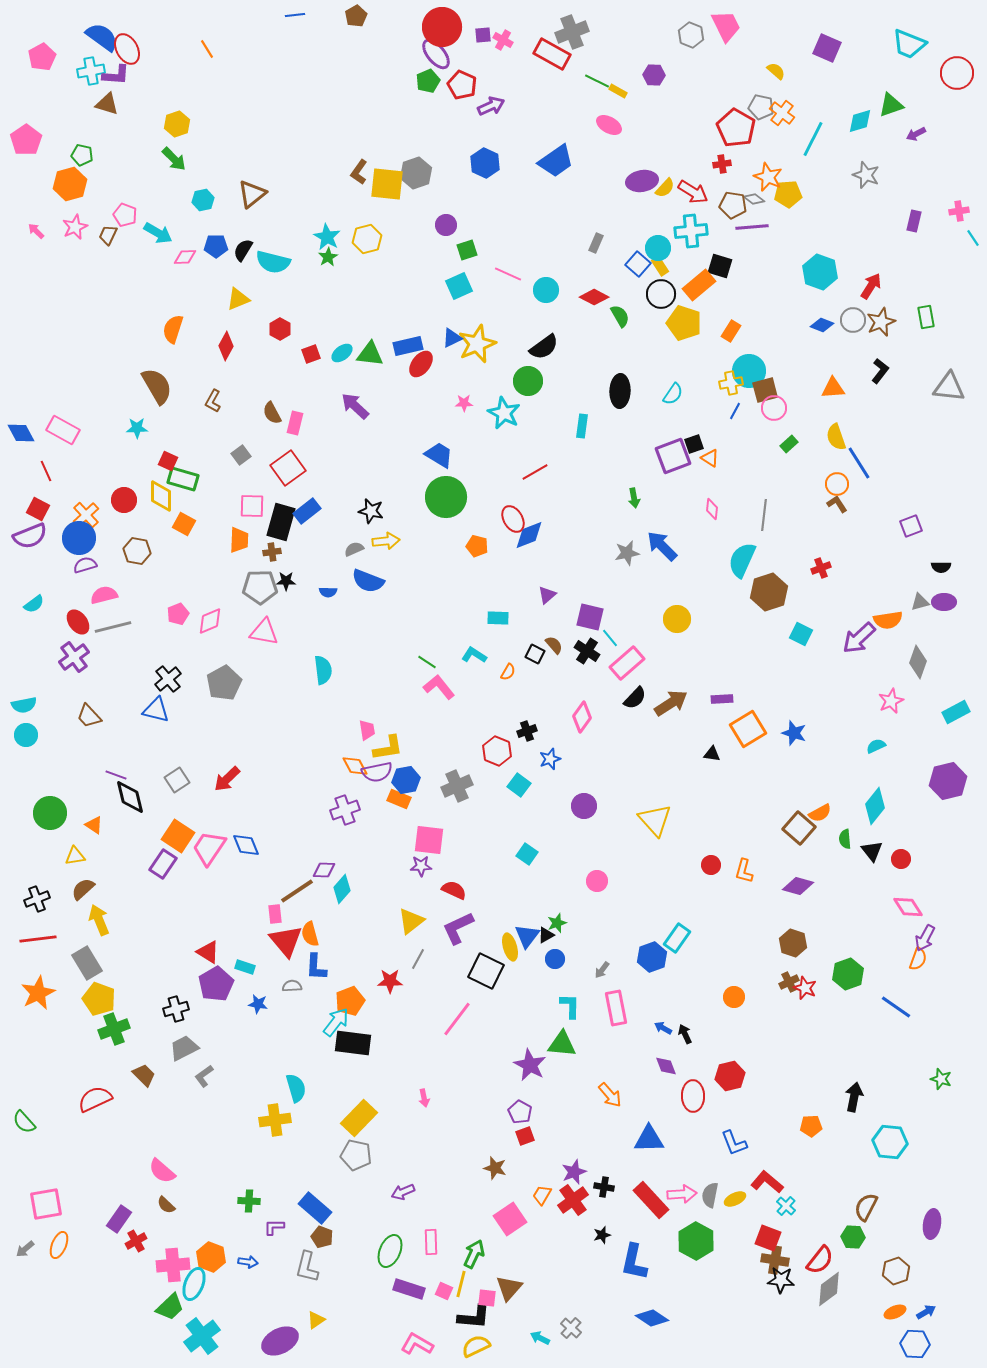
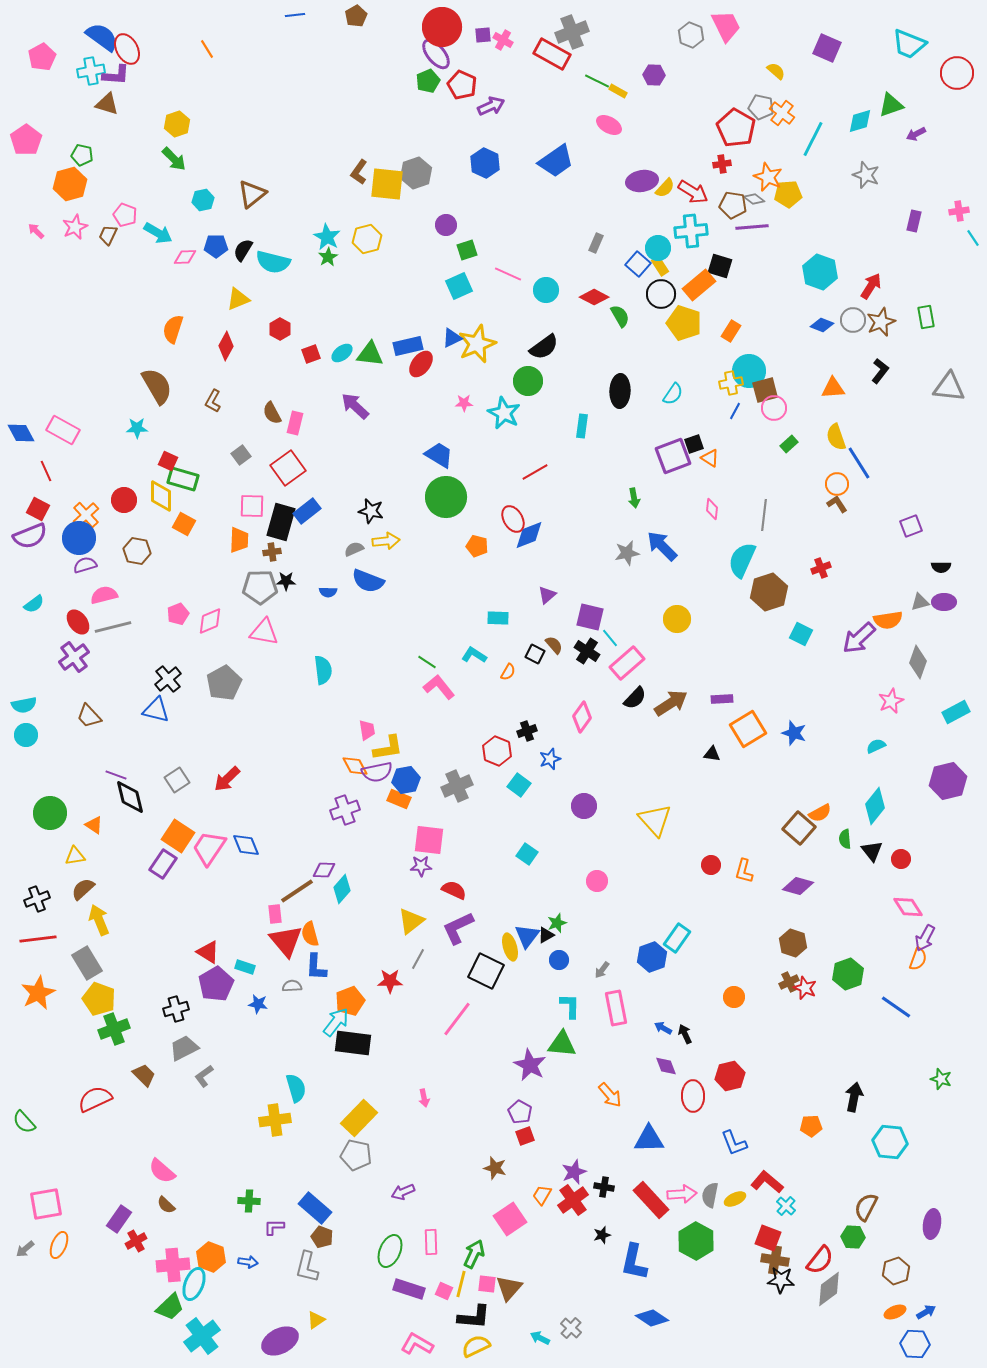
blue circle at (555, 959): moved 4 px right, 1 px down
pink square at (487, 1298): moved 14 px up
